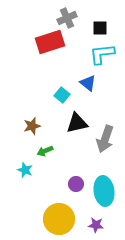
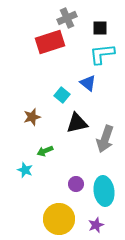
brown star: moved 9 px up
purple star: rotated 28 degrees counterclockwise
